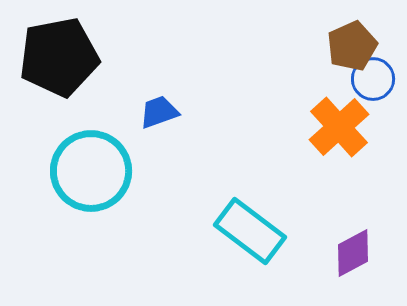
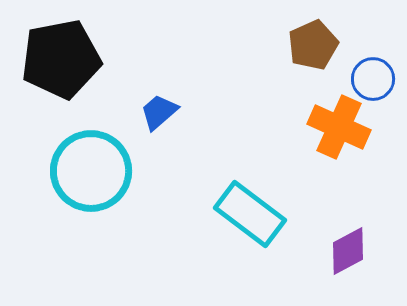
brown pentagon: moved 39 px left, 1 px up
black pentagon: moved 2 px right, 2 px down
blue trapezoid: rotated 21 degrees counterclockwise
orange cross: rotated 24 degrees counterclockwise
cyan rectangle: moved 17 px up
purple diamond: moved 5 px left, 2 px up
